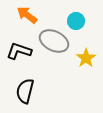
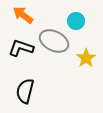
orange arrow: moved 4 px left
black L-shape: moved 2 px right, 3 px up
